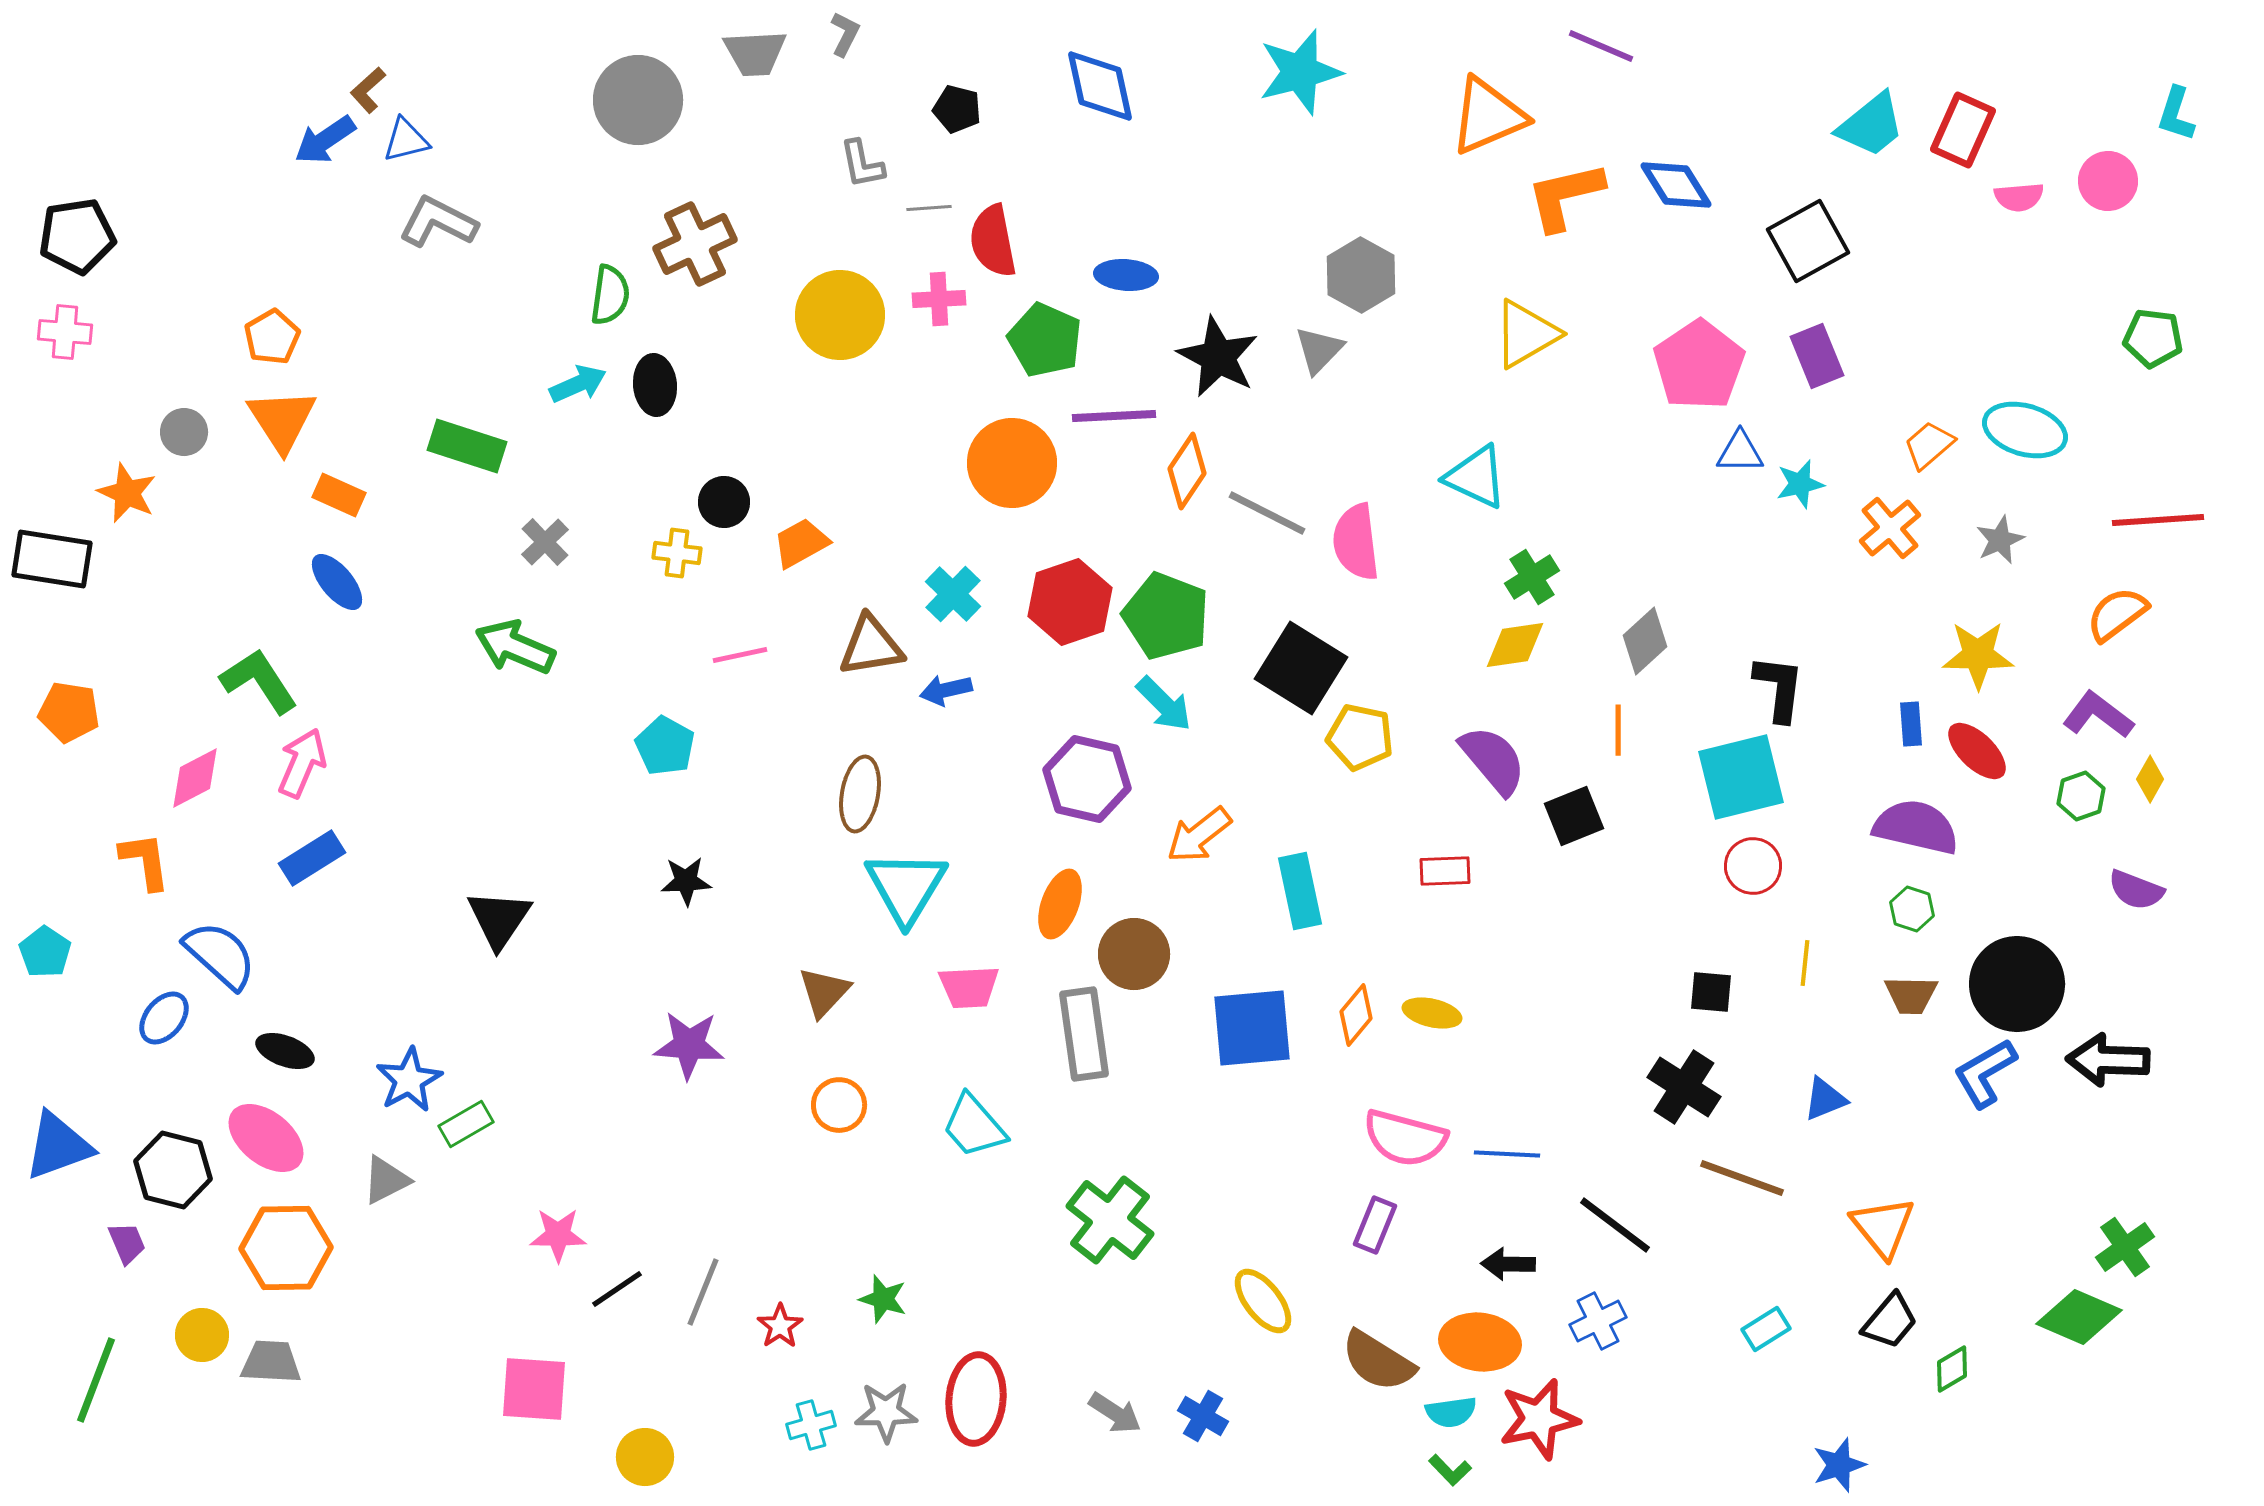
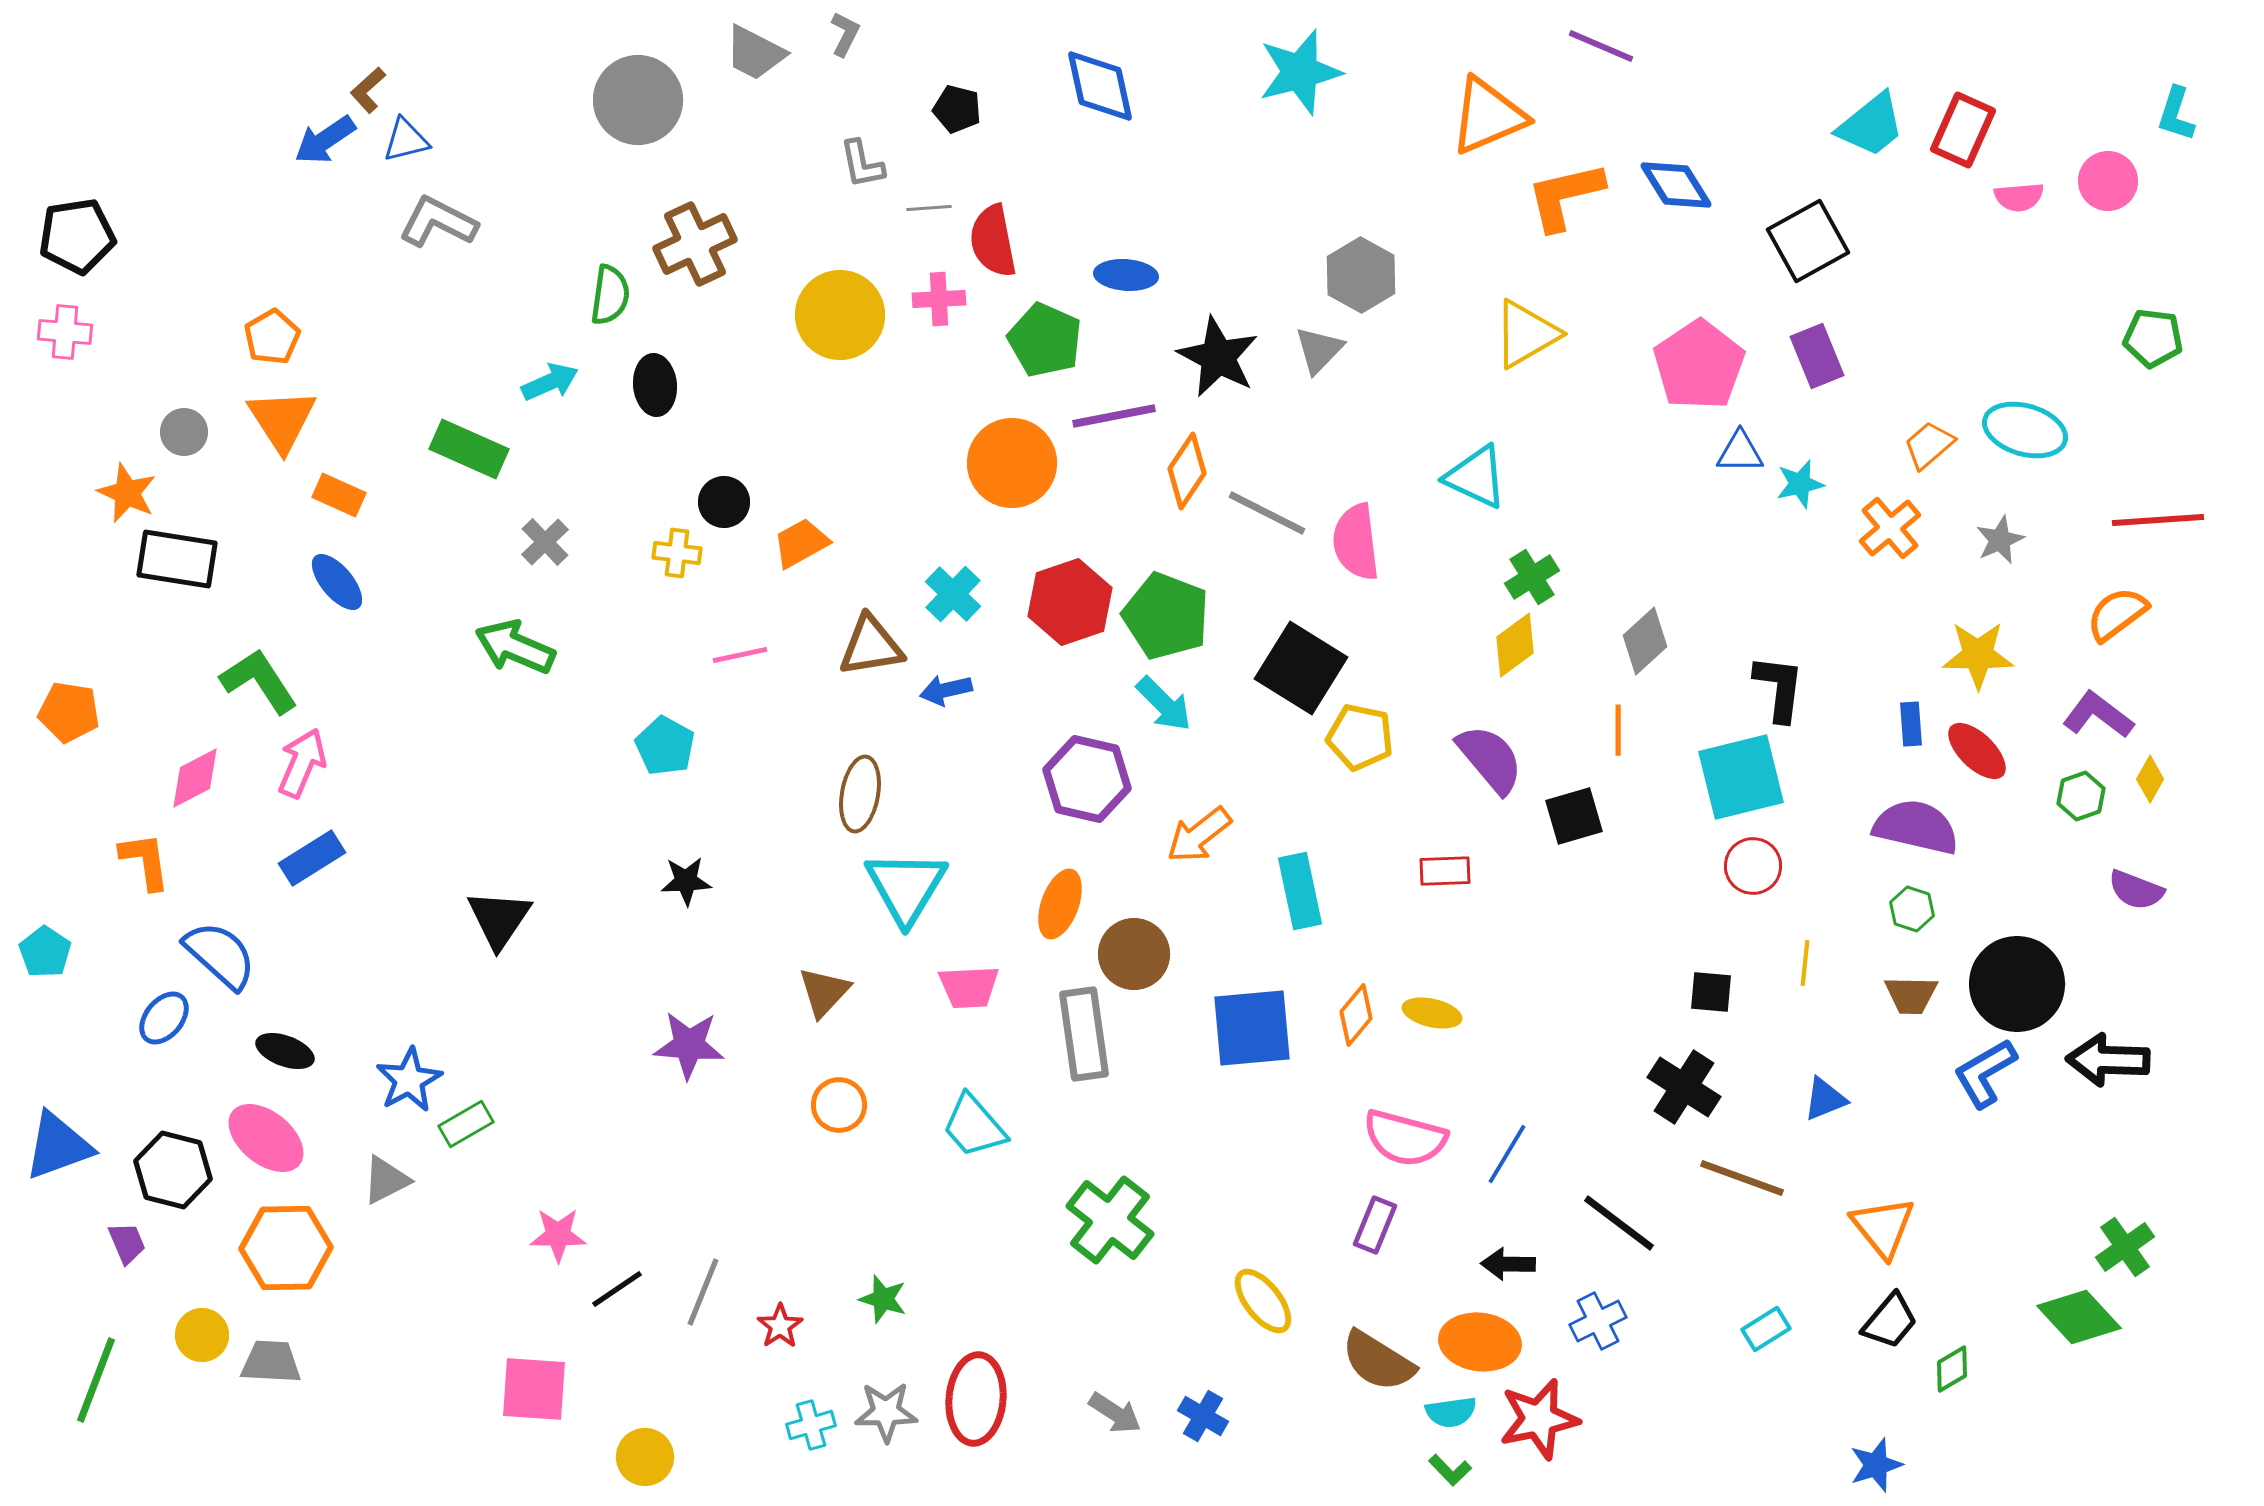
gray trapezoid at (755, 53): rotated 30 degrees clockwise
cyan arrow at (578, 384): moved 28 px left, 2 px up
purple line at (1114, 416): rotated 8 degrees counterclockwise
green rectangle at (467, 446): moved 2 px right, 3 px down; rotated 6 degrees clockwise
black rectangle at (52, 559): moved 125 px right
yellow diamond at (1515, 645): rotated 28 degrees counterclockwise
purple semicircle at (1493, 760): moved 3 px left, 1 px up
black square at (1574, 816): rotated 6 degrees clockwise
blue line at (1507, 1154): rotated 62 degrees counterclockwise
black line at (1615, 1225): moved 4 px right, 2 px up
green diamond at (2079, 1317): rotated 24 degrees clockwise
blue star at (1839, 1465): moved 37 px right
